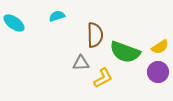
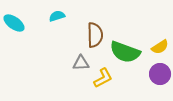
purple circle: moved 2 px right, 2 px down
